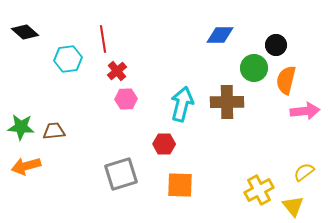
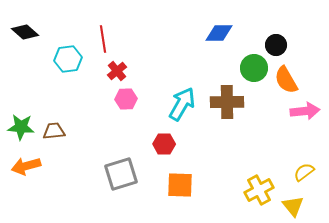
blue diamond: moved 1 px left, 2 px up
orange semicircle: rotated 44 degrees counterclockwise
cyan arrow: rotated 16 degrees clockwise
